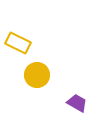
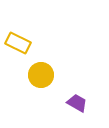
yellow circle: moved 4 px right
